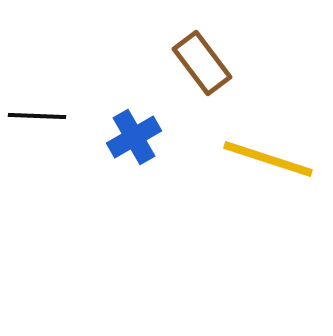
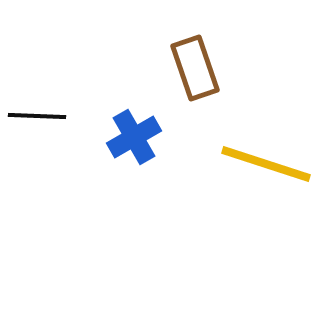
brown rectangle: moved 7 px left, 5 px down; rotated 18 degrees clockwise
yellow line: moved 2 px left, 5 px down
